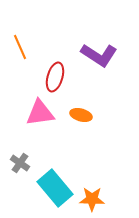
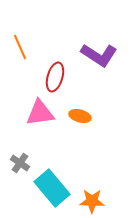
orange ellipse: moved 1 px left, 1 px down
cyan rectangle: moved 3 px left
orange star: moved 2 px down
